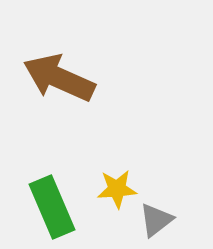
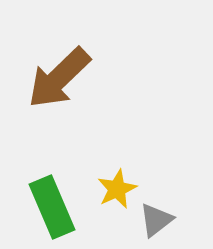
brown arrow: rotated 68 degrees counterclockwise
yellow star: rotated 21 degrees counterclockwise
